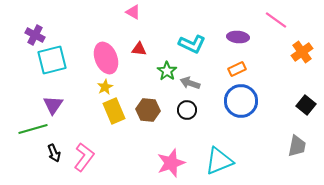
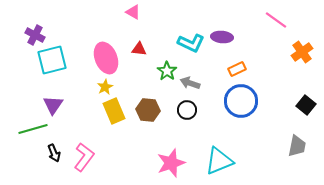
purple ellipse: moved 16 px left
cyan L-shape: moved 1 px left, 1 px up
